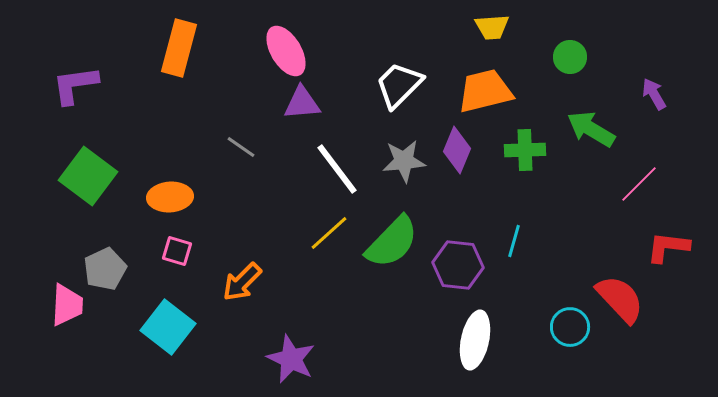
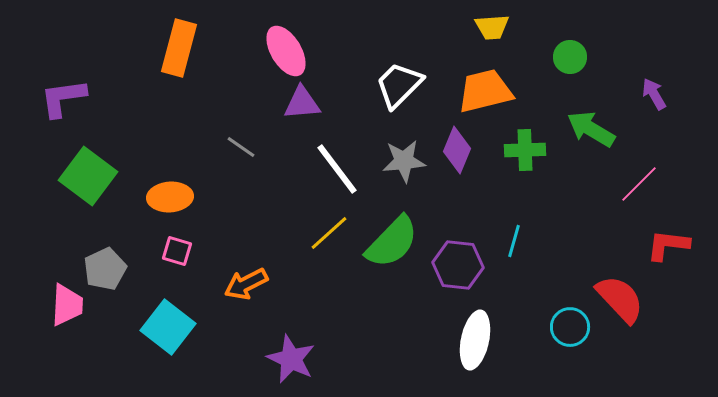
purple L-shape: moved 12 px left, 13 px down
red L-shape: moved 2 px up
orange arrow: moved 4 px right, 2 px down; rotated 18 degrees clockwise
